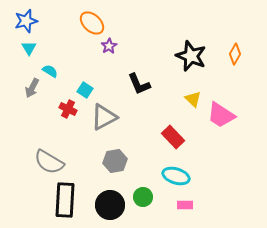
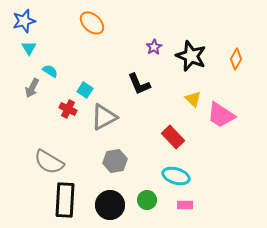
blue star: moved 2 px left
purple star: moved 45 px right, 1 px down
orange diamond: moved 1 px right, 5 px down
green circle: moved 4 px right, 3 px down
